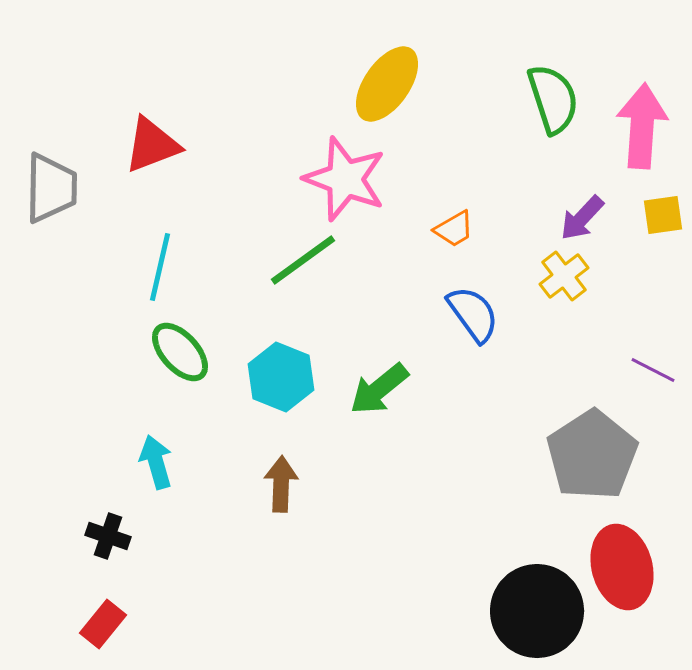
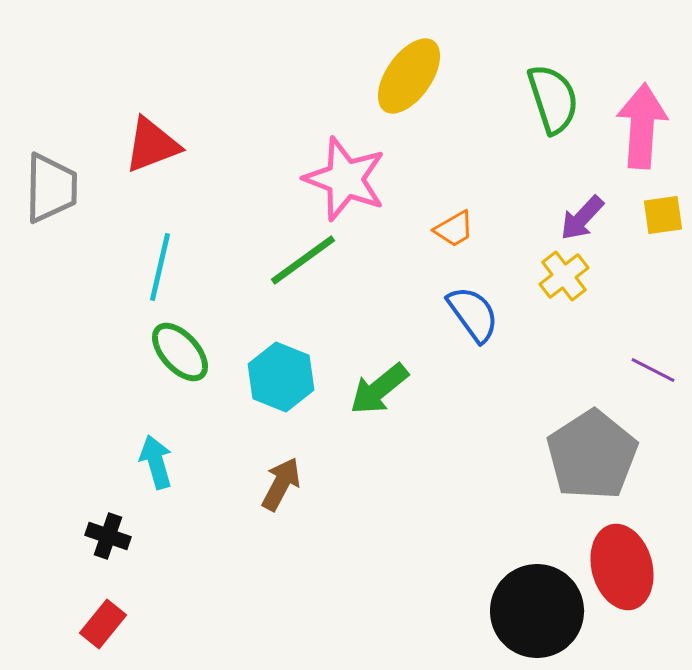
yellow ellipse: moved 22 px right, 8 px up
brown arrow: rotated 26 degrees clockwise
